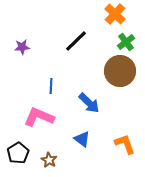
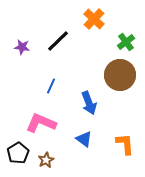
orange cross: moved 21 px left, 5 px down
black line: moved 18 px left
purple star: rotated 14 degrees clockwise
brown circle: moved 4 px down
blue line: rotated 21 degrees clockwise
blue arrow: rotated 25 degrees clockwise
pink L-shape: moved 2 px right, 6 px down
blue triangle: moved 2 px right
orange L-shape: rotated 15 degrees clockwise
brown star: moved 3 px left; rotated 14 degrees clockwise
